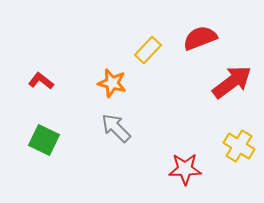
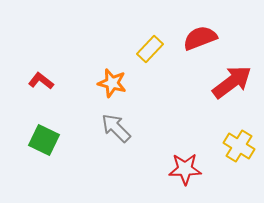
yellow rectangle: moved 2 px right, 1 px up
